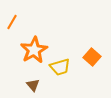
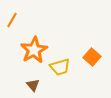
orange line: moved 2 px up
